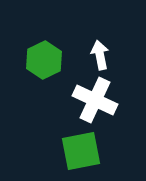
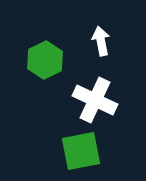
white arrow: moved 1 px right, 14 px up
green hexagon: moved 1 px right
